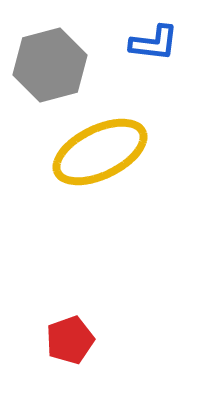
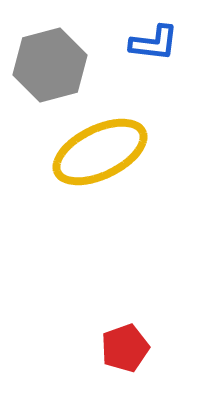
red pentagon: moved 55 px right, 8 px down
